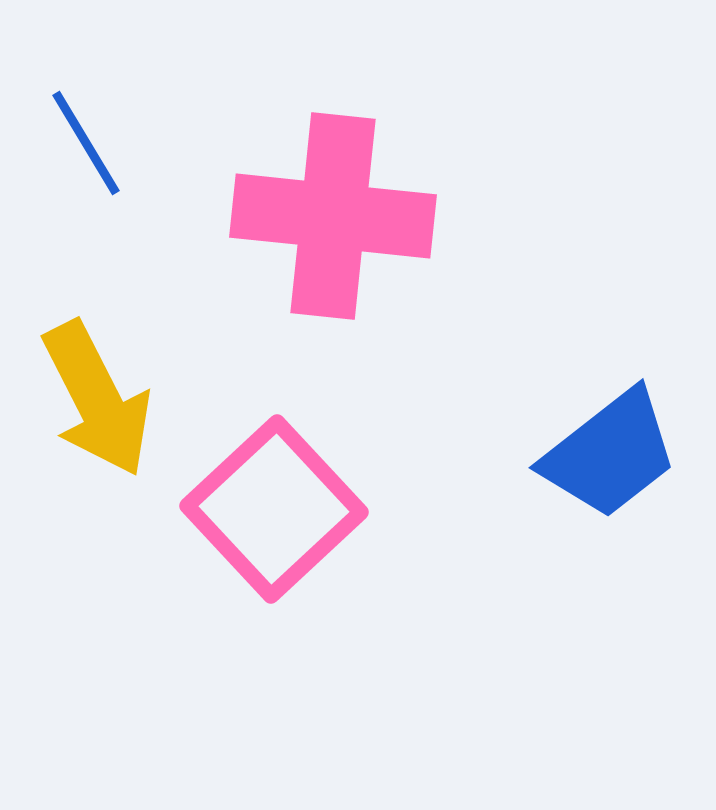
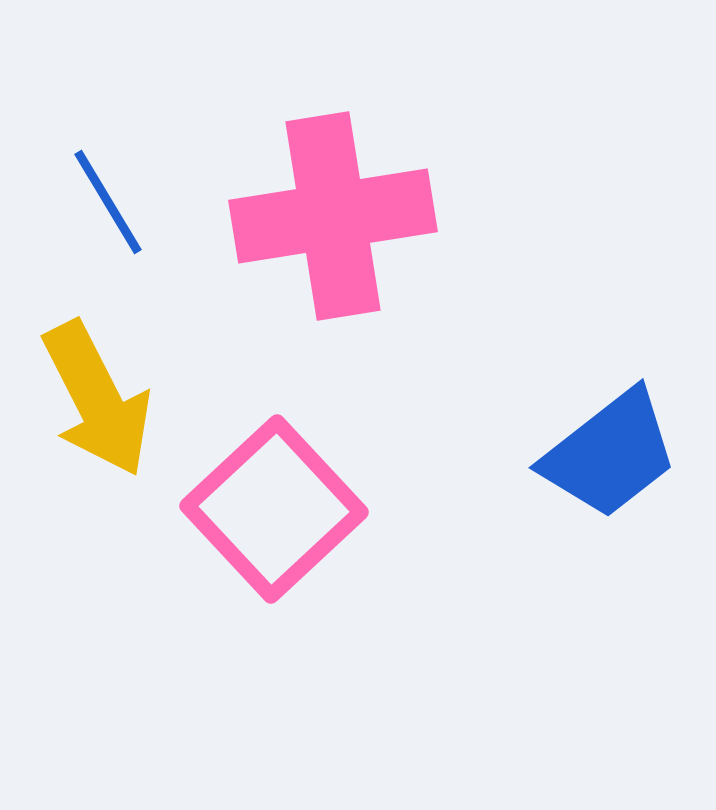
blue line: moved 22 px right, 59 px down
pink cross: rotated 15 degrees counterclockwise
